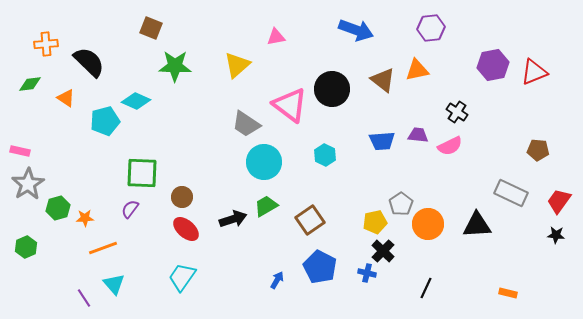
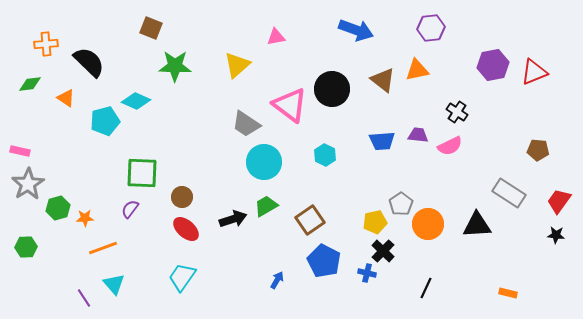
gray rectangle at (511, 193): moved 2 px left; rotated 8 degrees clockwise
green hexagon at (26, 247): rotated 20 degrees clockwise
blue pentagon at (320, 267): moved 4 px right, 6 px up
